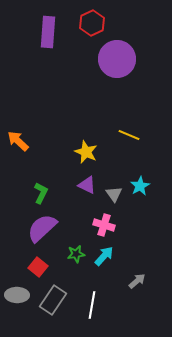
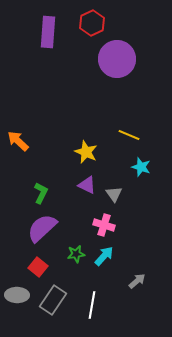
cyan star: moved 1 px right, 19 px up; rotated 24 degrees counterclockwise
